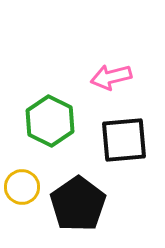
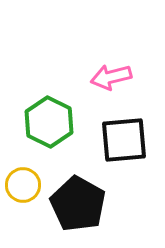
green hexagon: moved 1 px left, 1 px down
yellow circle: moved 1 px right, 2 px up
black pentagon: rotated 8 degrees counterclockwise
